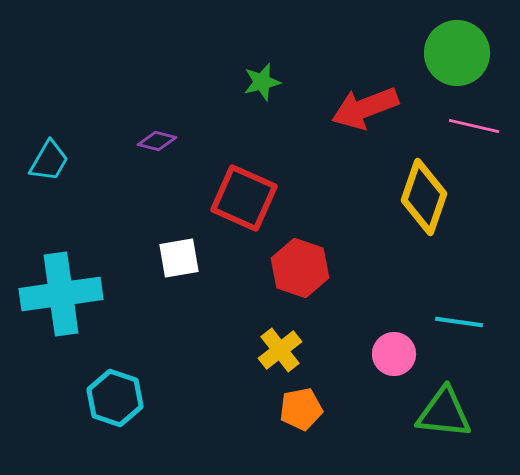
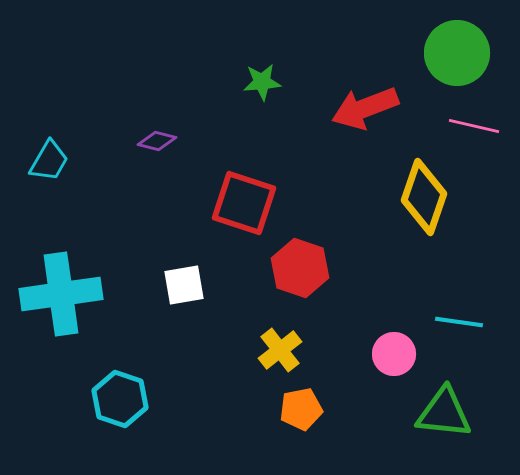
green star: rotated 9 degrees clockwise
red square: moved 5 px down; rotated 6 degrees counterclockwise
white square: moved 5 px right, 27 px down
cyan hexagon: moved 5 px right, 1 px down
